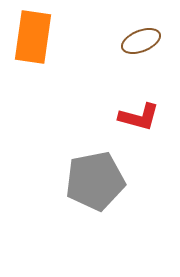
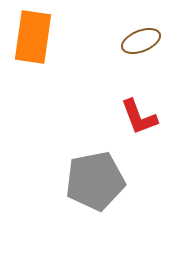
red L-shape: rotated 54 degrees clockwise
